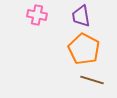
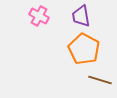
pink cross: moved 2 px right, 1 px down; rotated 18 degrees clockwise
brown line: moved 8 px right
